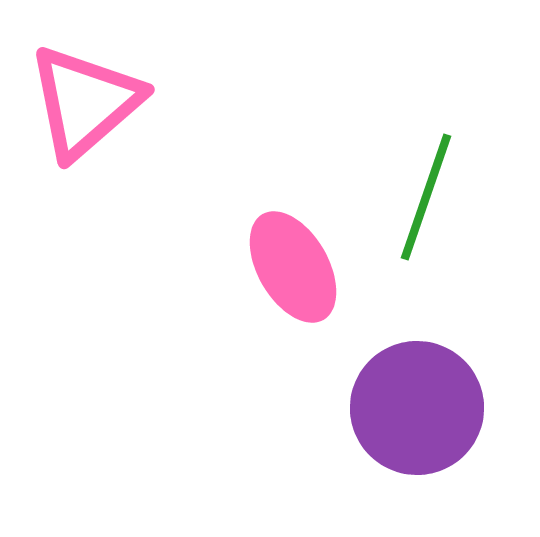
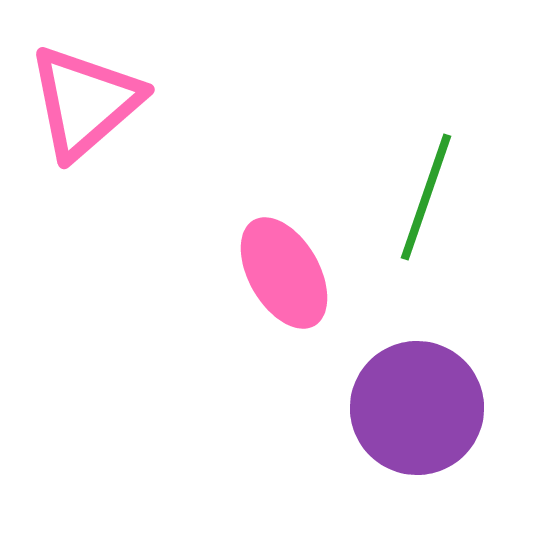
pink ellipse: moved 9 px left, 6 px down
